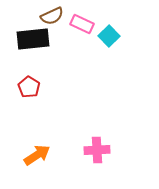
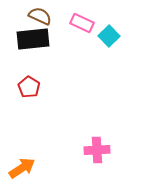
brown semicircle: moved 12 px left; rotated 130 degrees counterclockwise
pink rectangle: moved 1 px up
orange arrow: moved 15 px left, 13 px down
